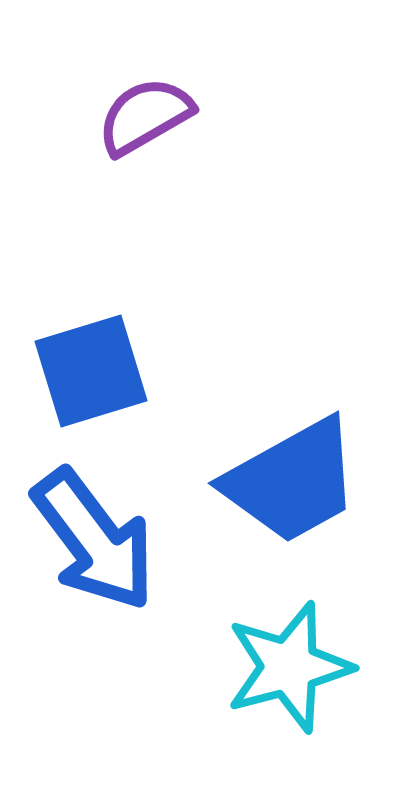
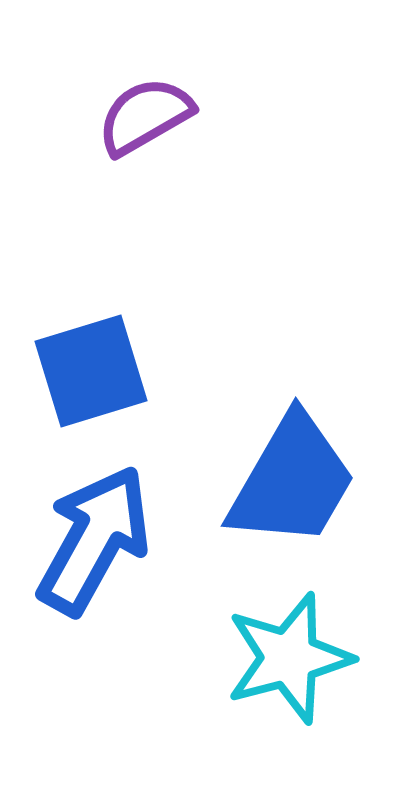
blue trapezoid: rotated 31 degrees counterclockwise
blue arrow: rotated 114 degrees counterclockwise
cyan star: moved 9 px up
